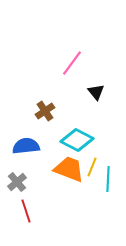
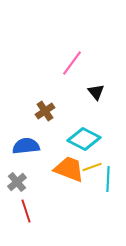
cyan diamond: moved 7 px right, 1 px up
yellow line: rotated 48 degrees clockwise
